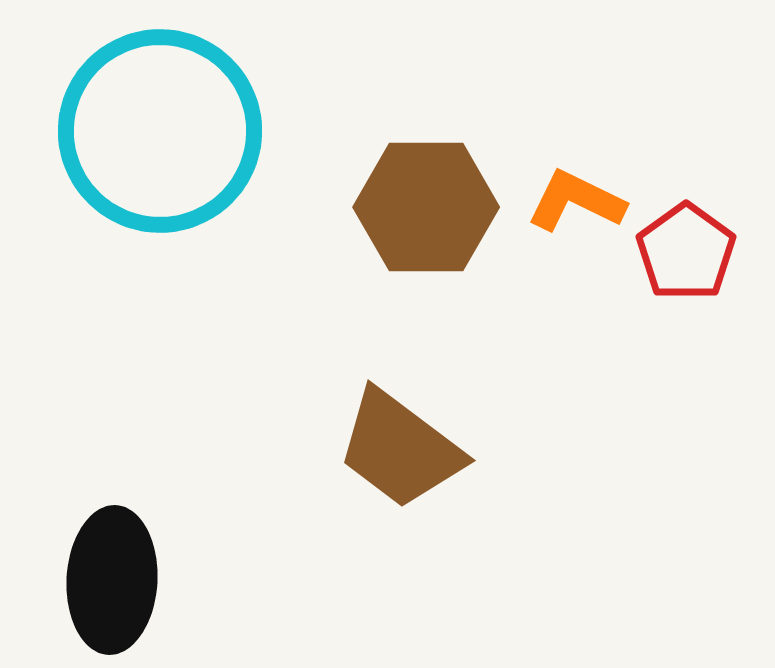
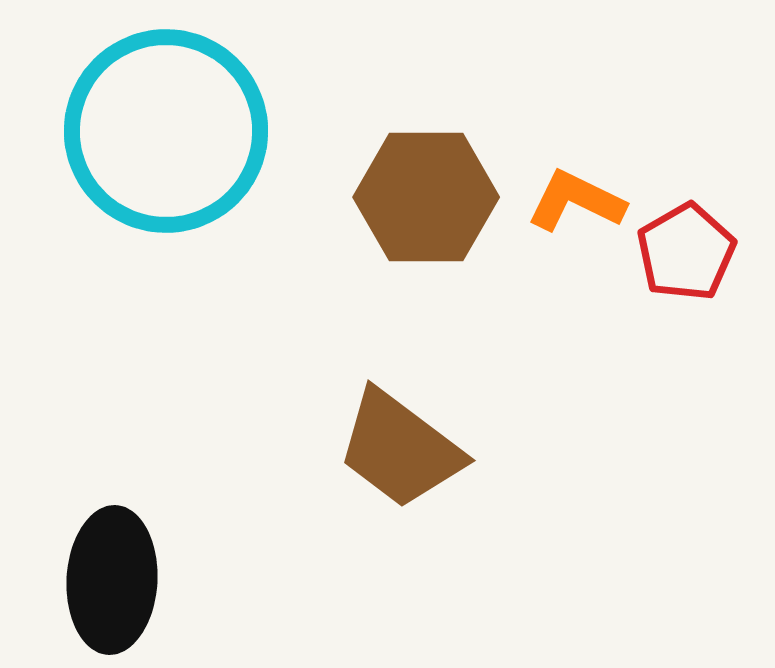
cyan circle: moved 6 px right
brown hexagon: moved 10 px up
red pentagon: rotated 6 degrees clockwise
